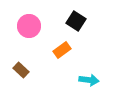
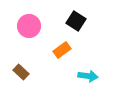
brown rectangle: moved 2 px down
cyan arrow: moved 1 px left, 4 px up
